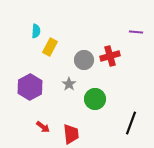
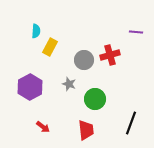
red cross: moved 1 px up
gray star: rotated 16 degrees counterclockwise
red trapezoid: moved 15 px right, 4 px up
